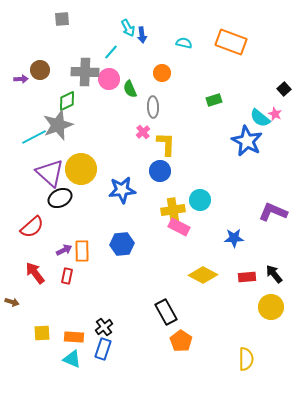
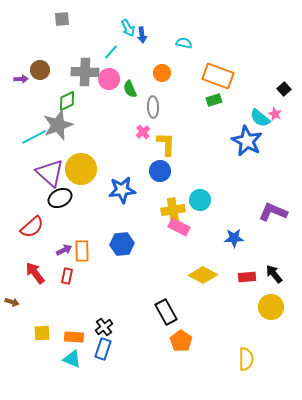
orange rectangle at (231, 42): moved 13 px left, 34 px down
